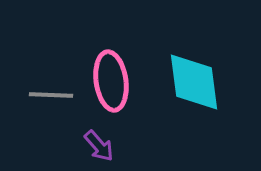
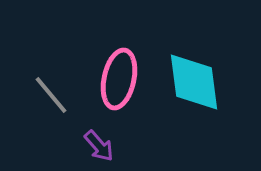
pink ellipse: moved 8 px right, 2 px up; rotated 20 degrees clockwise
gray line: rotated 48 degrees clockwise
